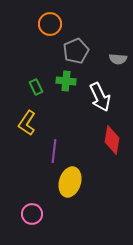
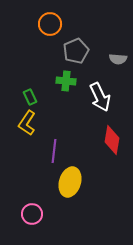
green rectangle: moved 6 px left, 10 px down
